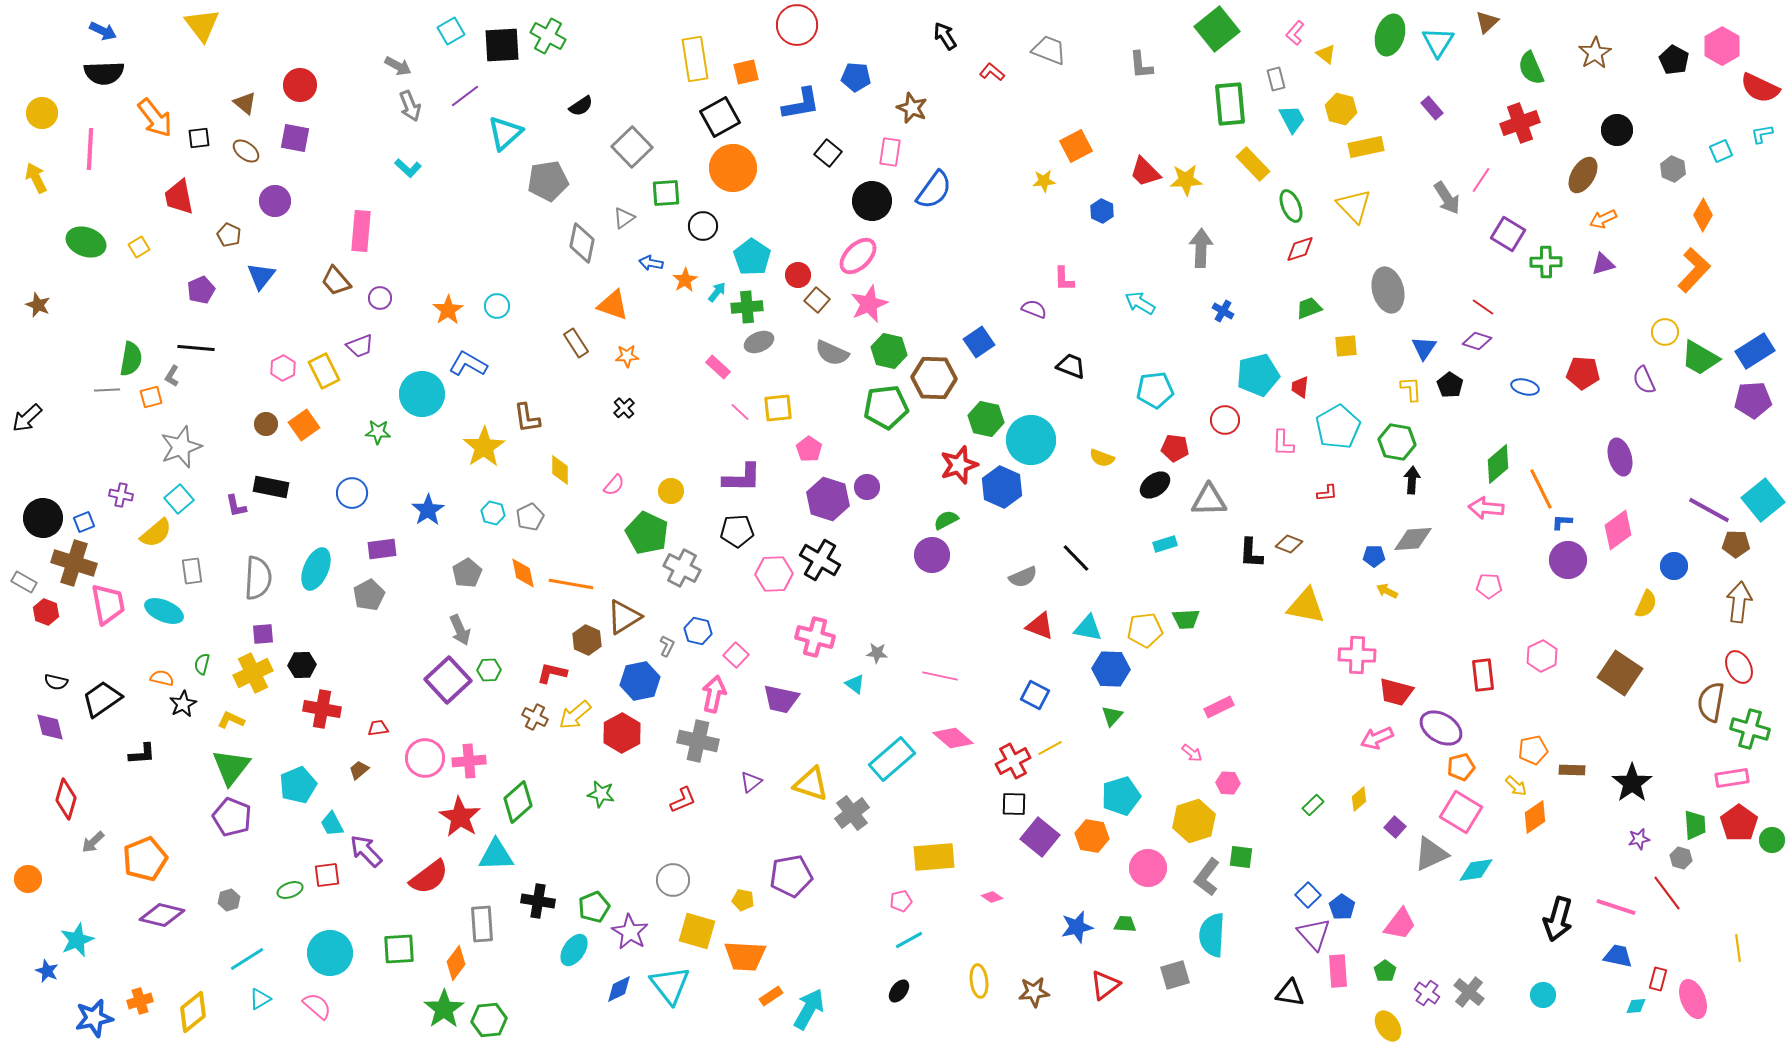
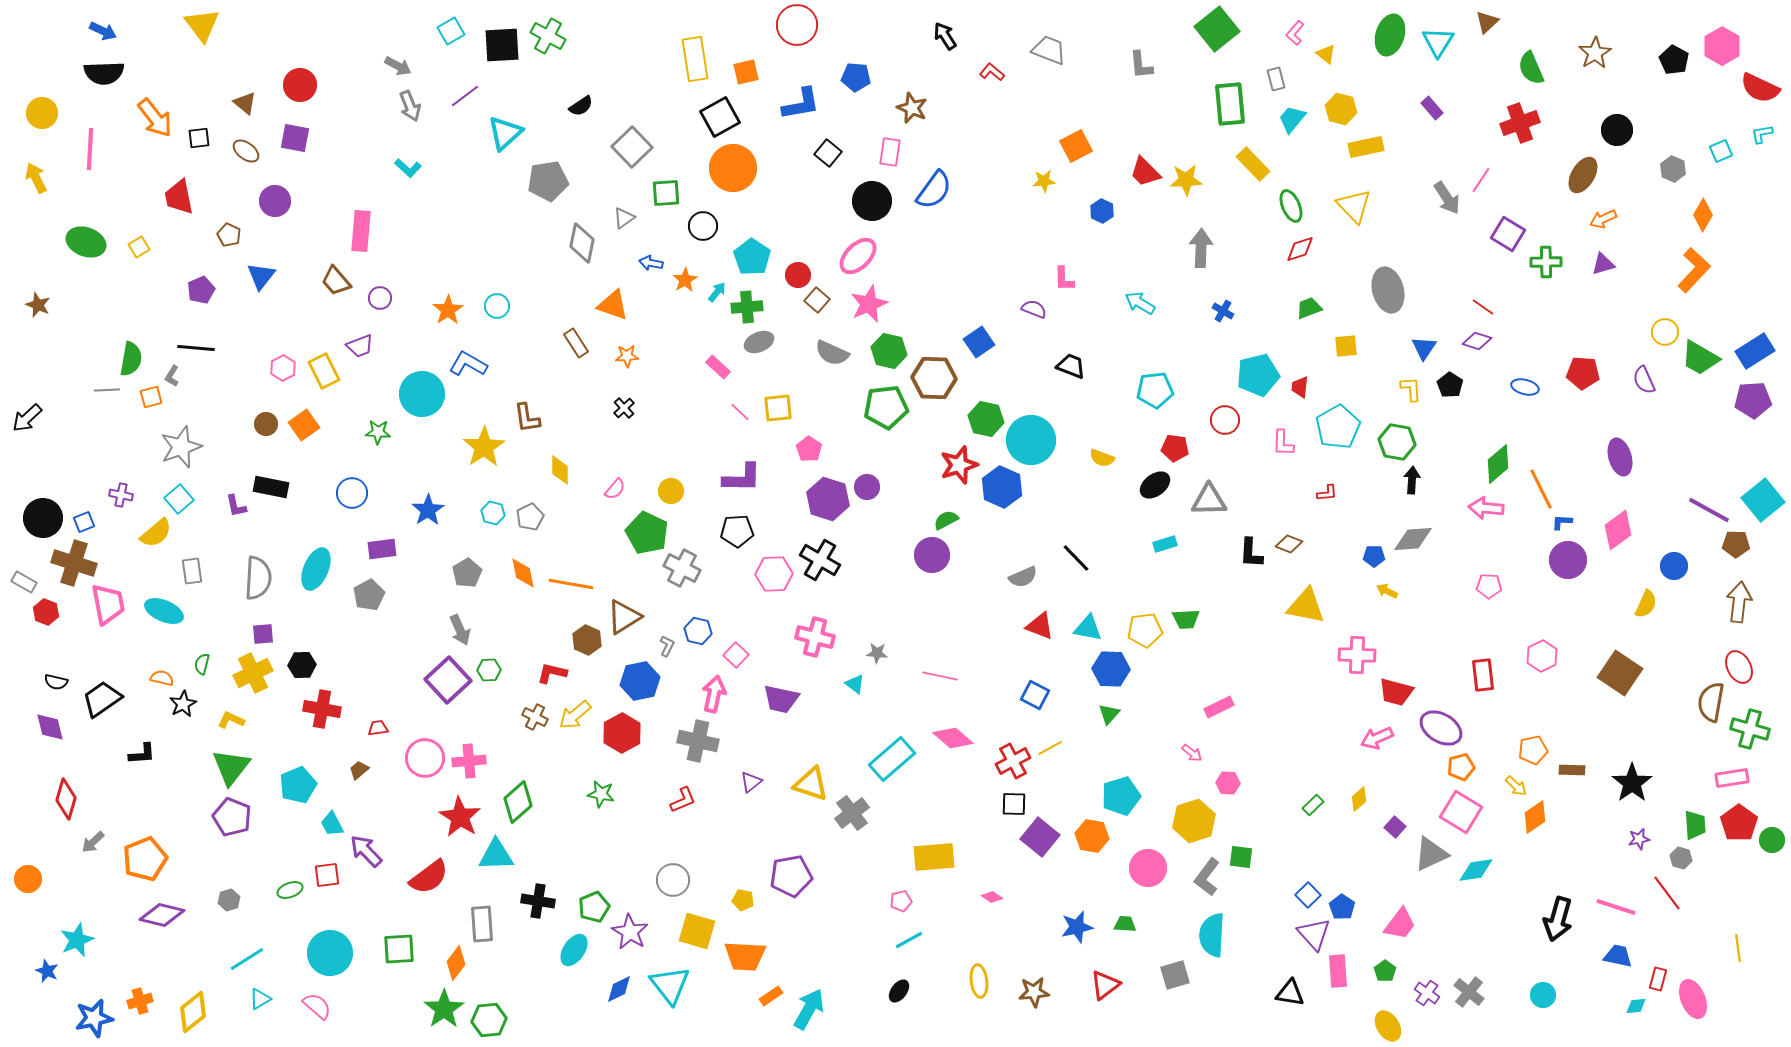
cyan trapezoid at (1292, 119): rotated 112 degrees counterclockwise
pink semicircle at (614, 485): moved 1 px right, 4 px down
green triangle at (1112, 716): moved 3 px left, 2 px up
